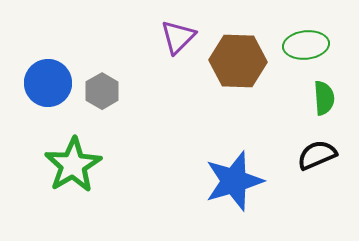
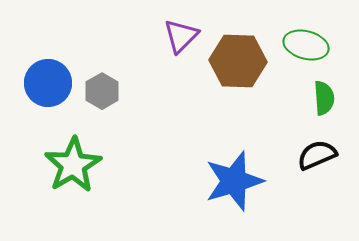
purple triangle: moved 3 px right, 1 px up
green ellipse: rotated 21 degrees clockwise
